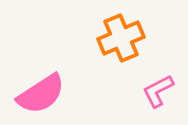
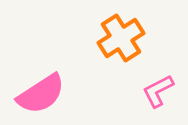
orange cross: rotated 9 degrees counterclockwise
